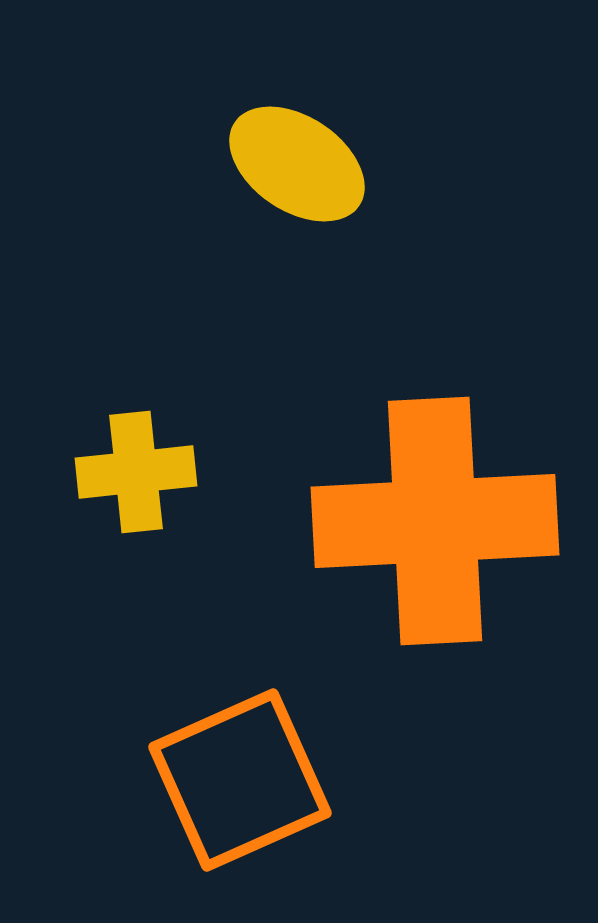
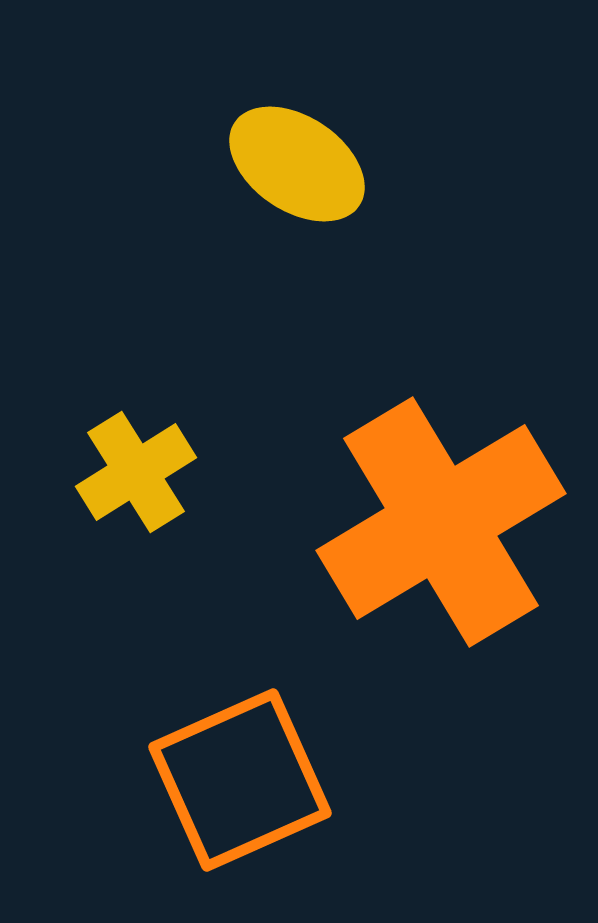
yellow cross: rotated 26 degrees counterclockwise
orange cross: moved 6 px right, 1 px down; rotated 28 degrees counterclockwise
